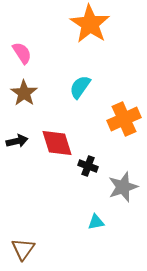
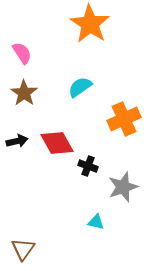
cyan semicircle: rotated 20 degrees clockwise
red diamond: rotated 12 degrees counterclockwise
cyan triangle: rotated 24 degrees clockwise
